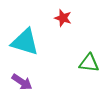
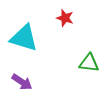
red star: moved 2 px right
cyan triangle: moved 1 px left, 4 px up
